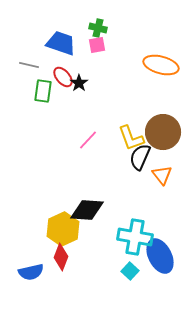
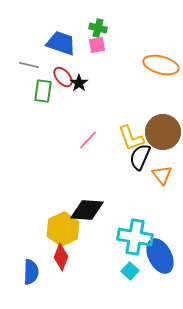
blue semicircle: rotated 75 degrees counterclockwise
